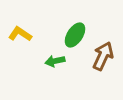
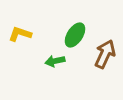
yellow L-shape: rotated 15 degrees counterclockwise
brown arrow: moved 2 px right, 2 px up
